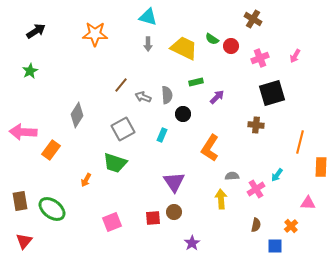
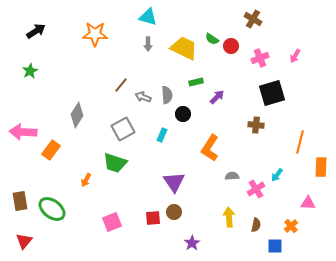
yellow arrow at (221, 199): moved 8 px right, 18 px down
